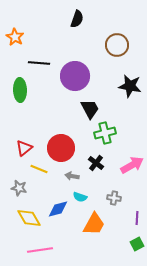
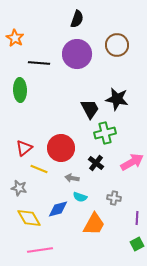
orange star: moved 1 px down
purple circle: moved 2 px right, 22 px up
black star: moved 13 px left, 13 px down
pink arrow: moved 3 px up
gray arrow: moved 2 px down
